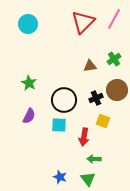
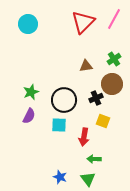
brown triangle: moved 4 px left
green star: moved 2 px right, 9 px down; rotated 21 degrees clockwise
brown circle: moved 5 px left, 6 px up
